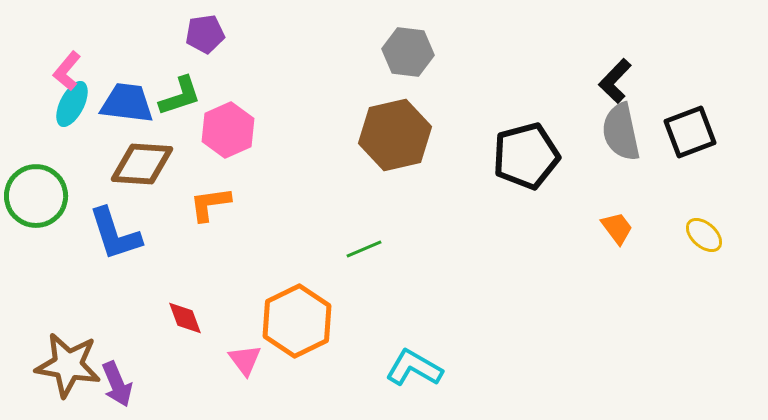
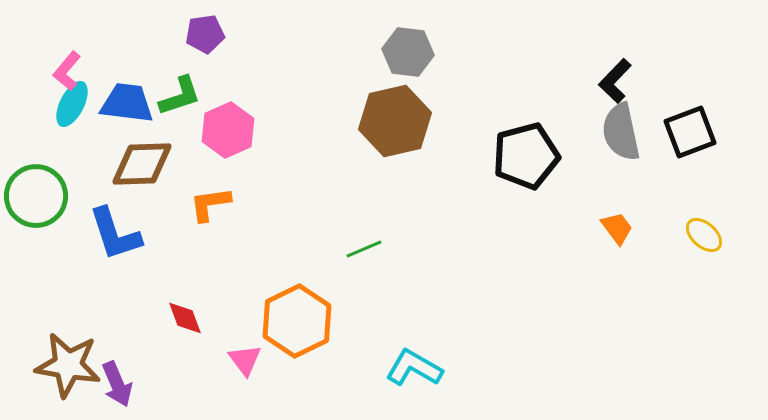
brown hexagon: moved 14 px up
brown diamond: rotated 6 degrees counterclockwise
